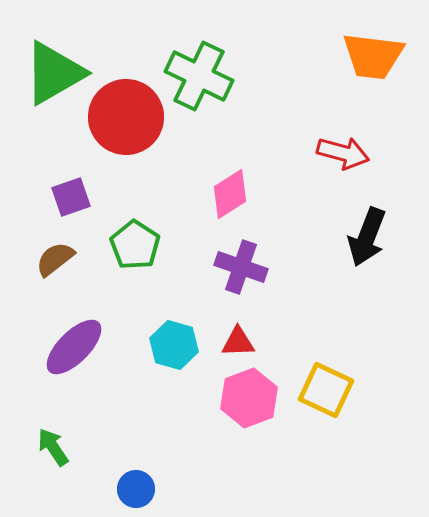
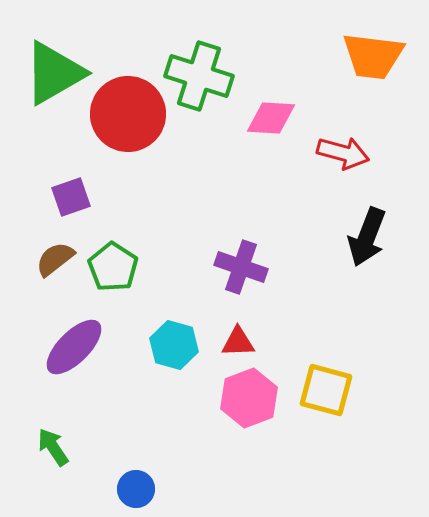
green cross: rotated 8 degrees counterclockwise
red circle: moved 2 px right, 3 px up
pink diamond: moved 41 px right, 76 px up; rotated 36 degrees clockwise
green pentagon: moved 22 px left, 22 px down
yellow square: rotated 10 degrees counterclockwise
